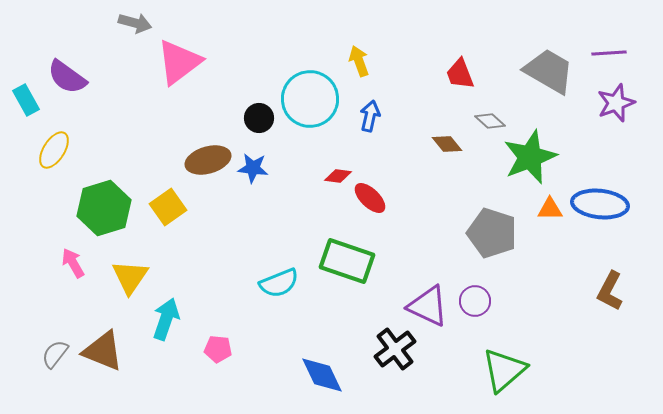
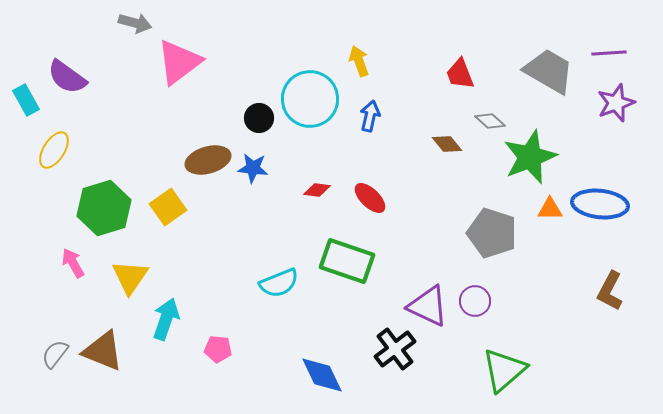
red diamond: moved 21 px left, 14 px down
